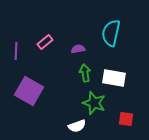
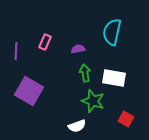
cyan semicircle: moved 1 px right, 1 px up
pink rectangle: rotated 28 degrees counterclockwise
green star: moved 1 px left, 2 px up
red square: rotated 21 degrees clockwise
